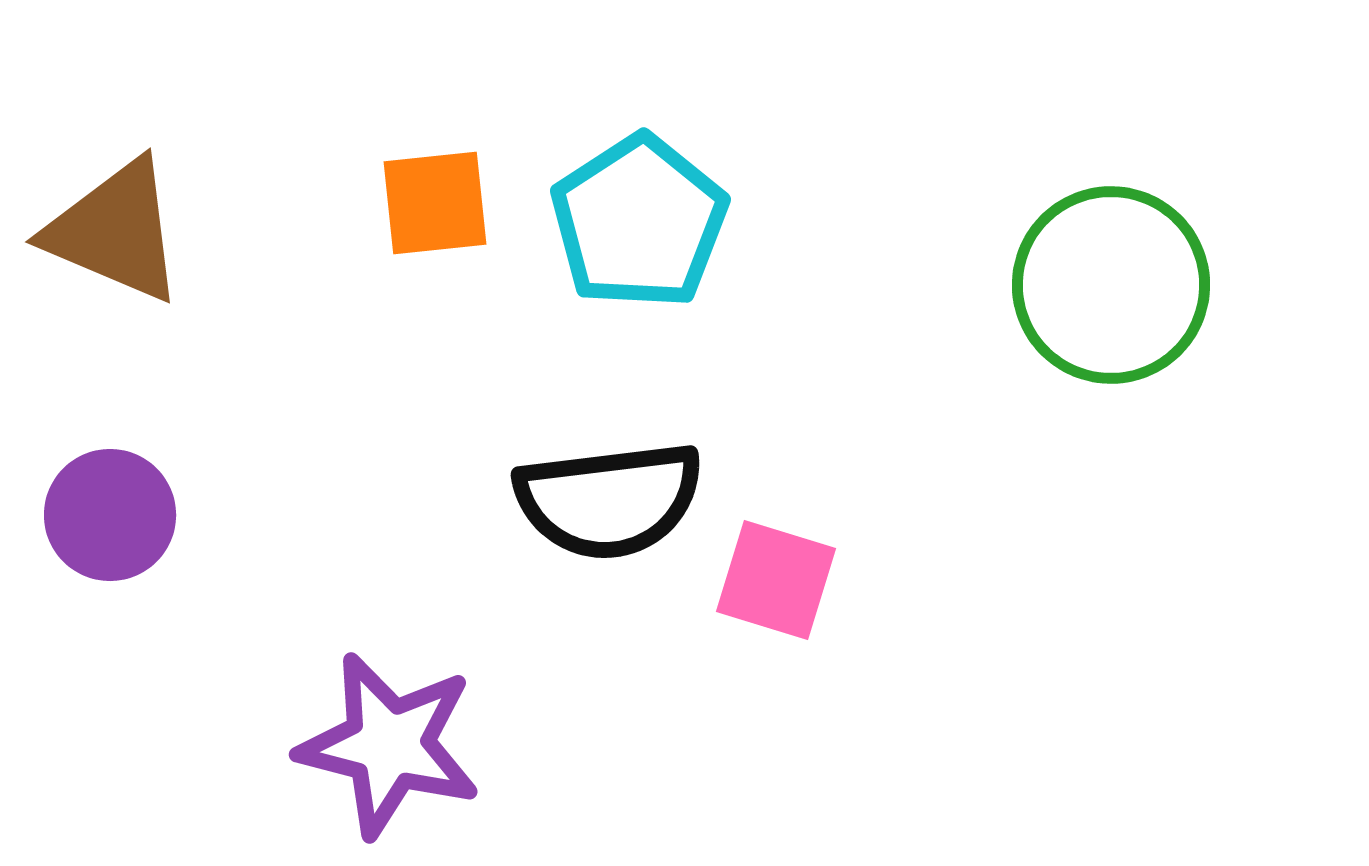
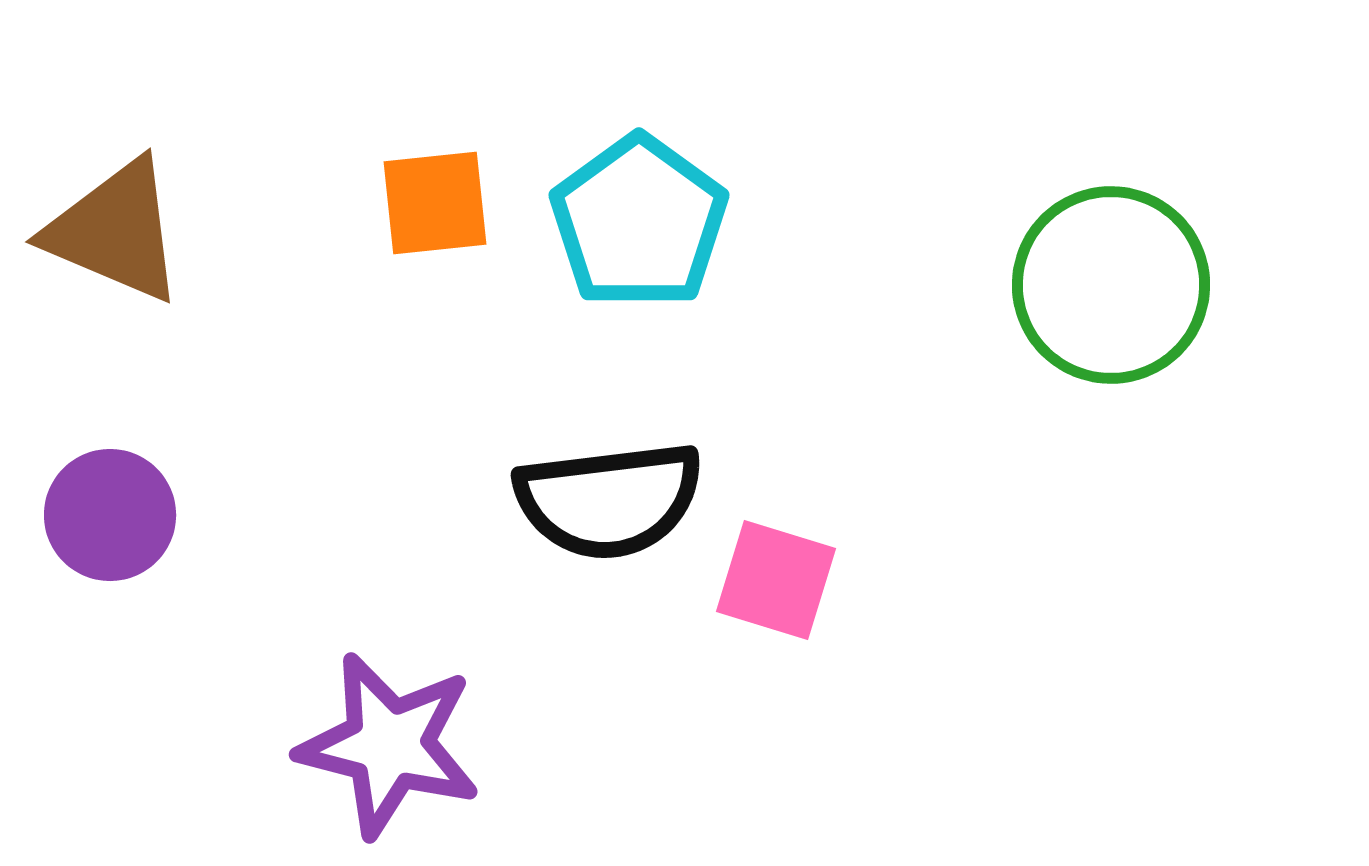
cyan pentagon: rotated 3 degrees counterclockwise
